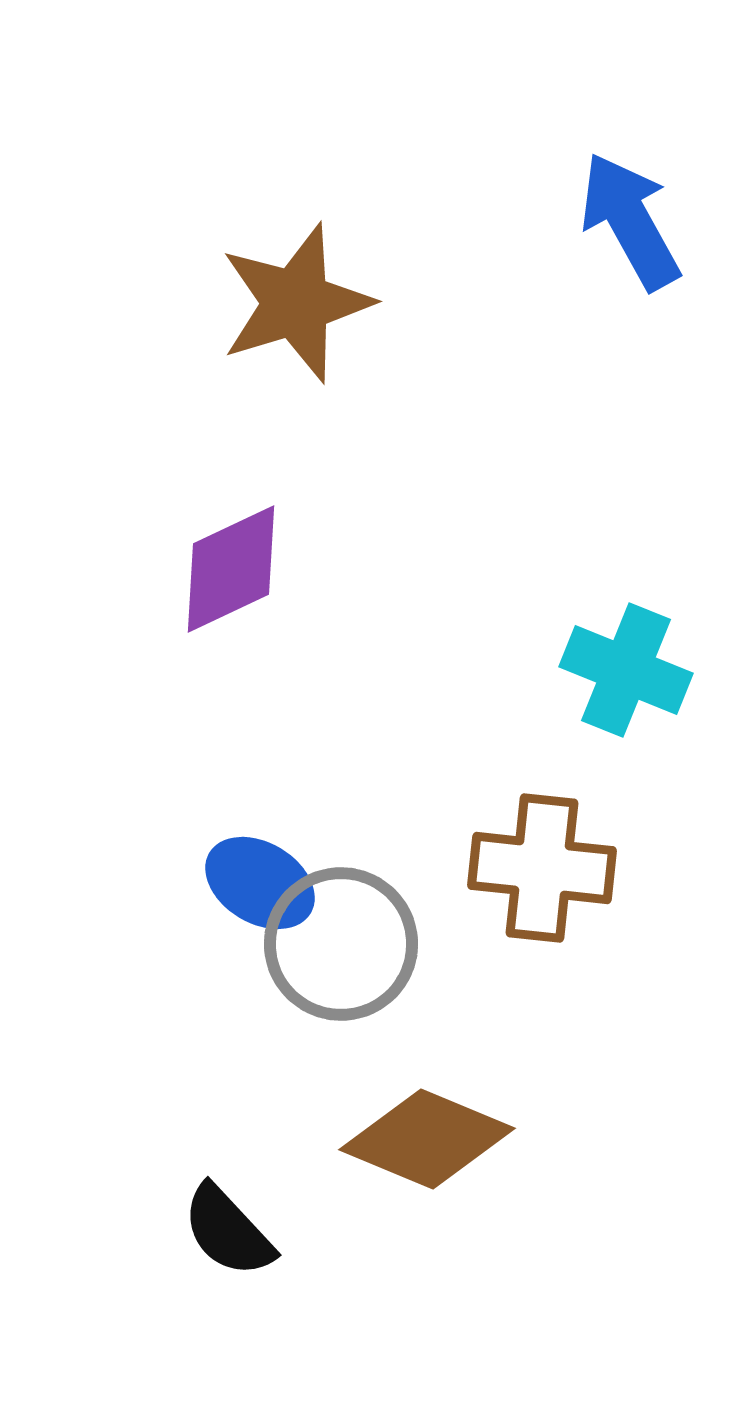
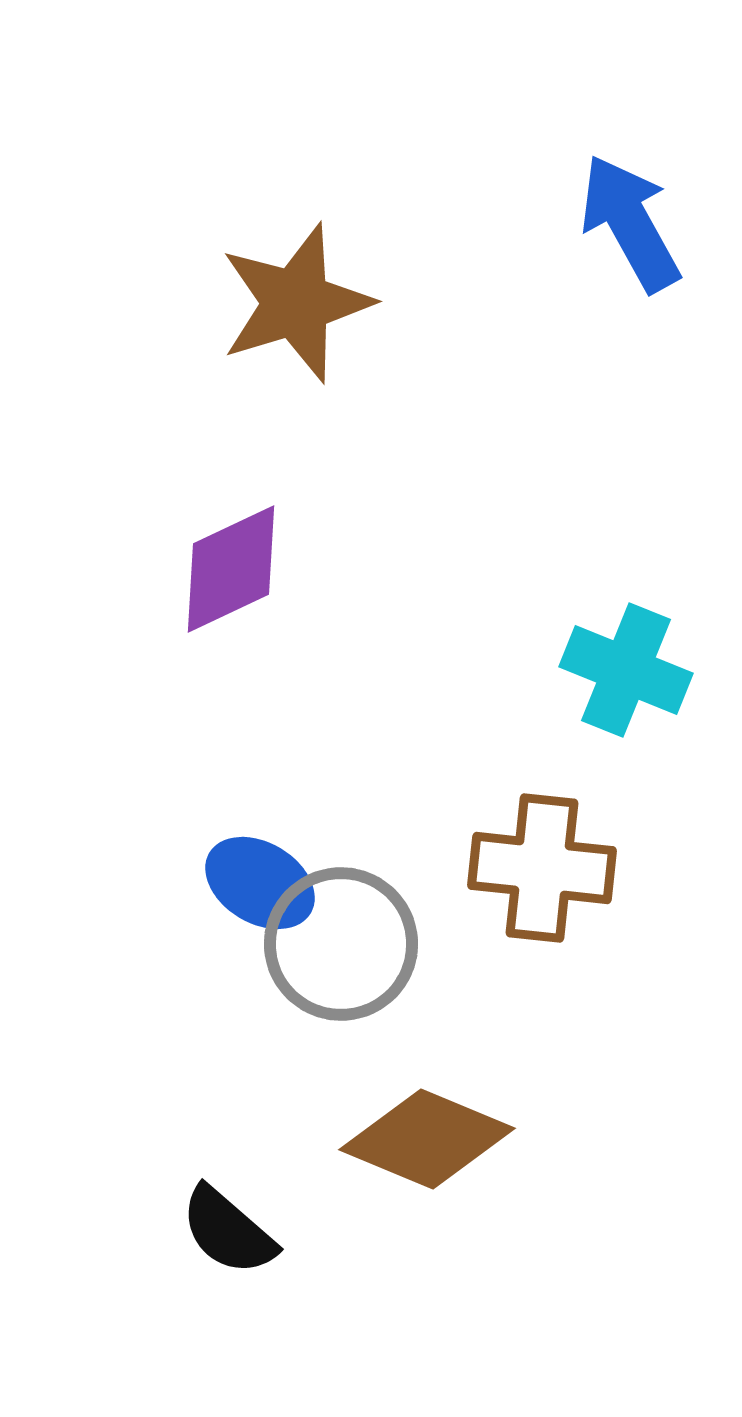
blue arrow: moved 2 px down
black semicircle: rotated 6 degrees counterclockwise
